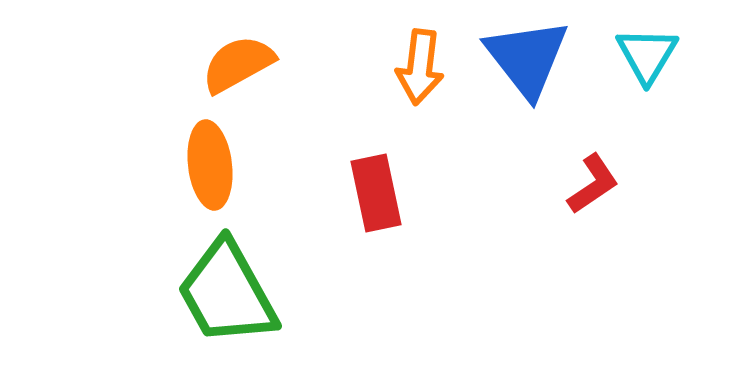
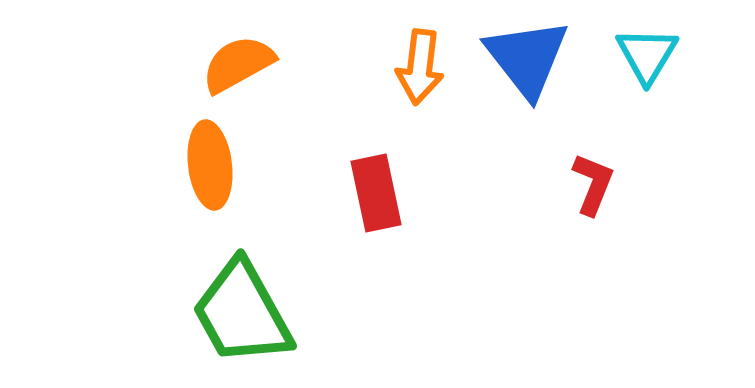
red L-shape: rotated 34 degrees counterclockwise
green trapezoid: moved 15 px right, 20 px down
